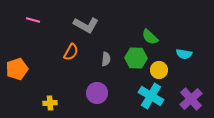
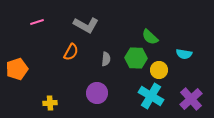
pink line: moved 4 px right, 2 px down; rotated 32 degrees counterclockwise
